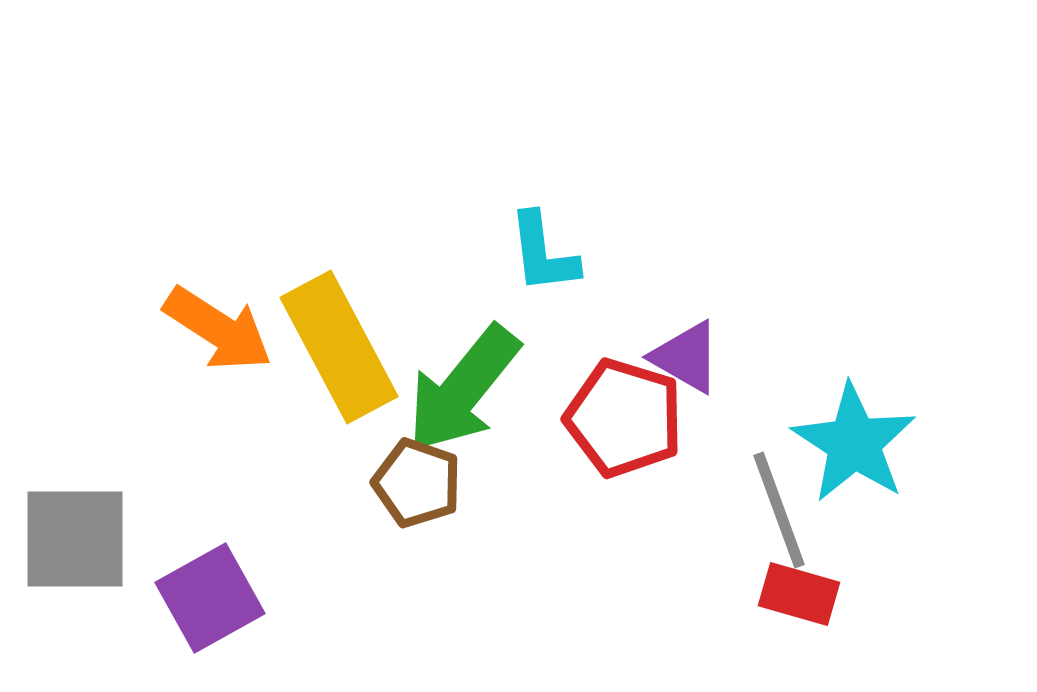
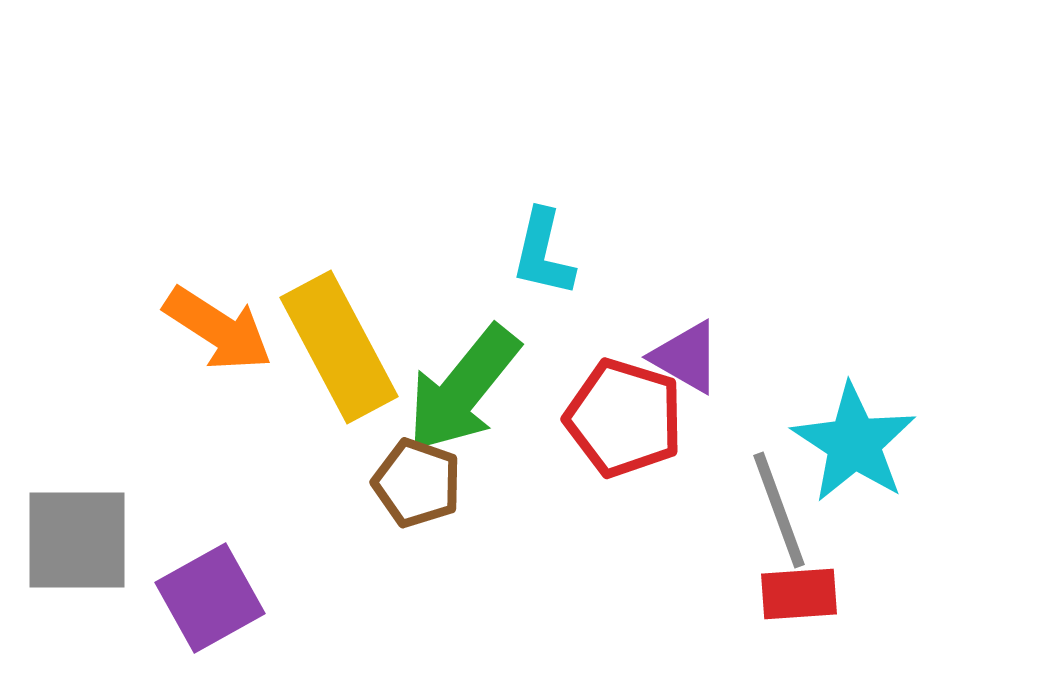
cyan L-shape: rotated 20 degrees clockwise
gray square: moved 2 px right, 1 px down
red rectangle: rotated 20 degrees counterclockwise
